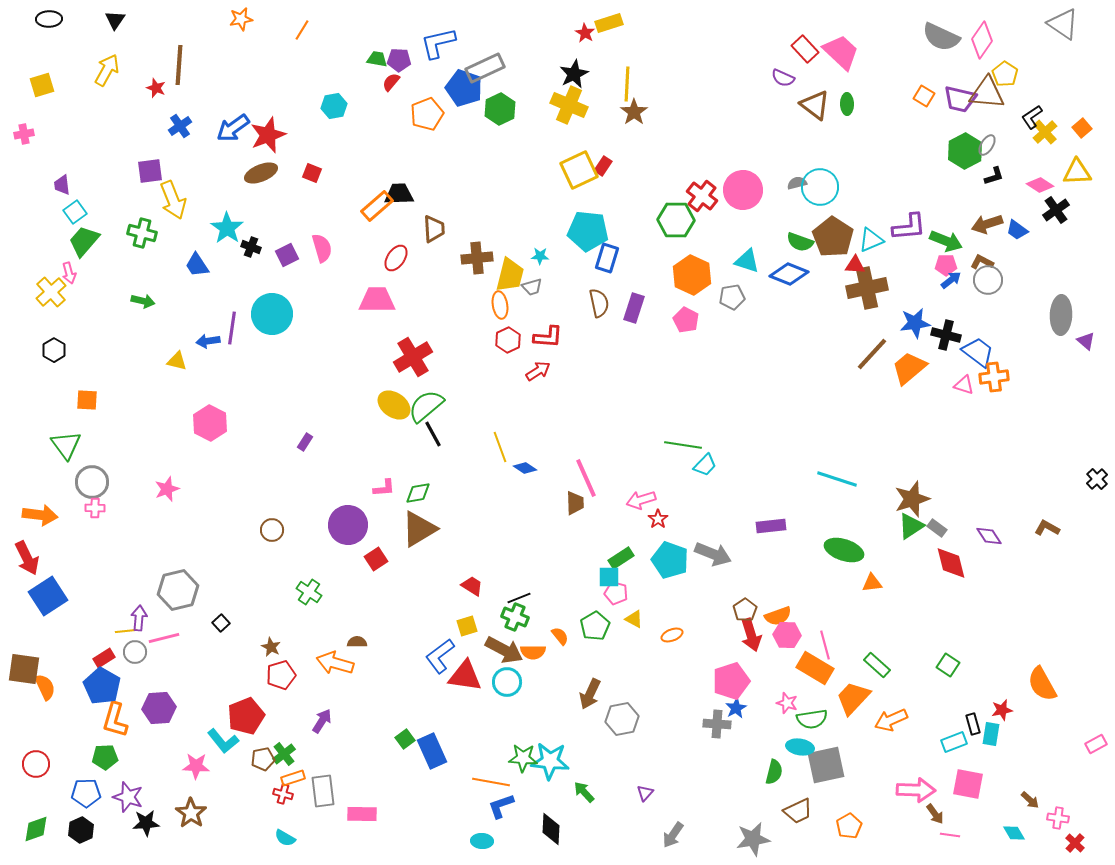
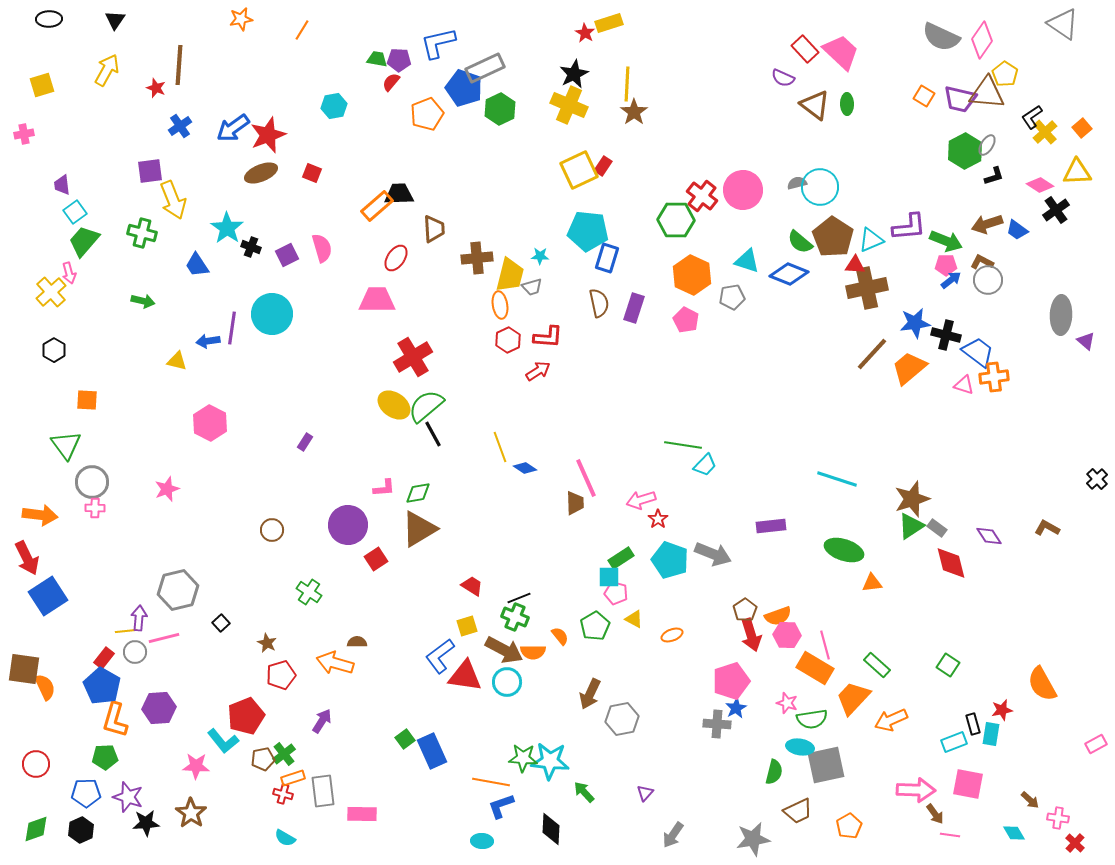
green semicircle at (800, 242): rotated 20 degrees clockwise
brown star at (271, 647): moved 4 px left, 4 px up
red rectangle at (104, 658): rotated 20 degrees counterclockwise
